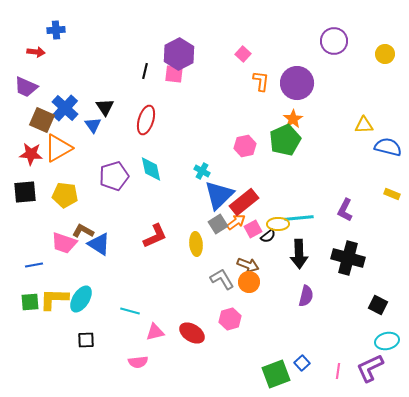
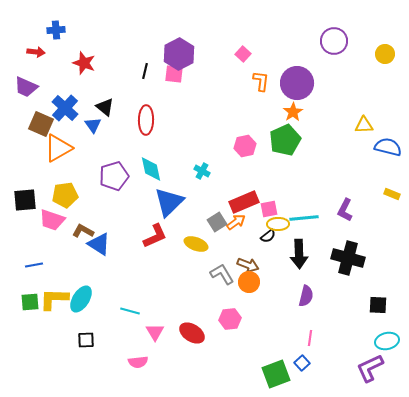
black triangle at (105, 107): rotated 18 degrees counterclockwise
orange star at (293, 119): moved 7 px up
brown square at (42, 120): moved 1 px left, 4 px down
red ellipse at (146, 120): rotated 16 degrees counterclockwise
red star at (31, 154): moved 53 px right, 91 px up; rotated 15 degrees clockwise
black square at (25, 192): moved 8 px down
yellow pentagon at (65, 195): rotated 15 degrees counterclockwise
blue triangle at (219, 195): moved 50 px left, 7 px down
red rectangle at (244, 202): rotated 16 degrees clockwise
cyan line at (299, 218): moved 5 px right
gray square at (218, 224): moved 1 px left, 2 px up
pink square at (253, 229): moved 16 px right, 20 px up; rotated 18 degrees clockwise
pink trapezoid at (64, 243): moved 12 px left, 23 px up
yellow ellipse at (196, 244): rotated 65 degrees counterclockwise
gray L-shape at (222, 279): moved 5 px up
black square at (378, 305): rotated 24 degrees counterclockwise
pink hexagon at (230, 319): rotated 10 degrees clockwise
pink triangle at (155, 332): rotated 48 degrees counterclockwise
pink line at (338, 371): moved 28 px left, 33 px up
